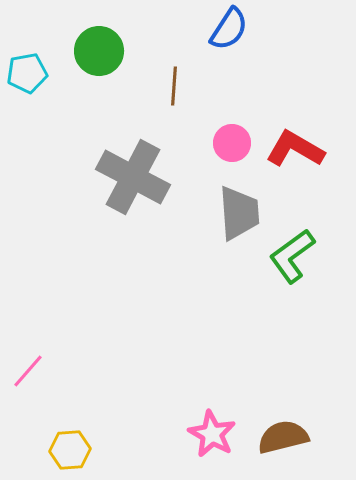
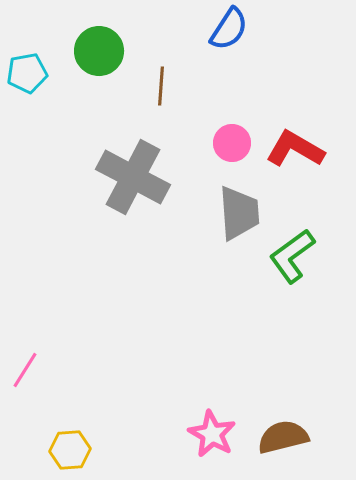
brown line: moved 13 px left
pink line: moved 3 px left, 1 px up; rotated 9 degrees counterclockwise
